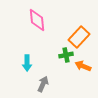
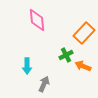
orange rectangle: moved 5 px right, 4 px up
green cross: rotated 16 degrees counterclockwise
cyan arrow: moved 3 px down
gray arrow: moved 1 px right
